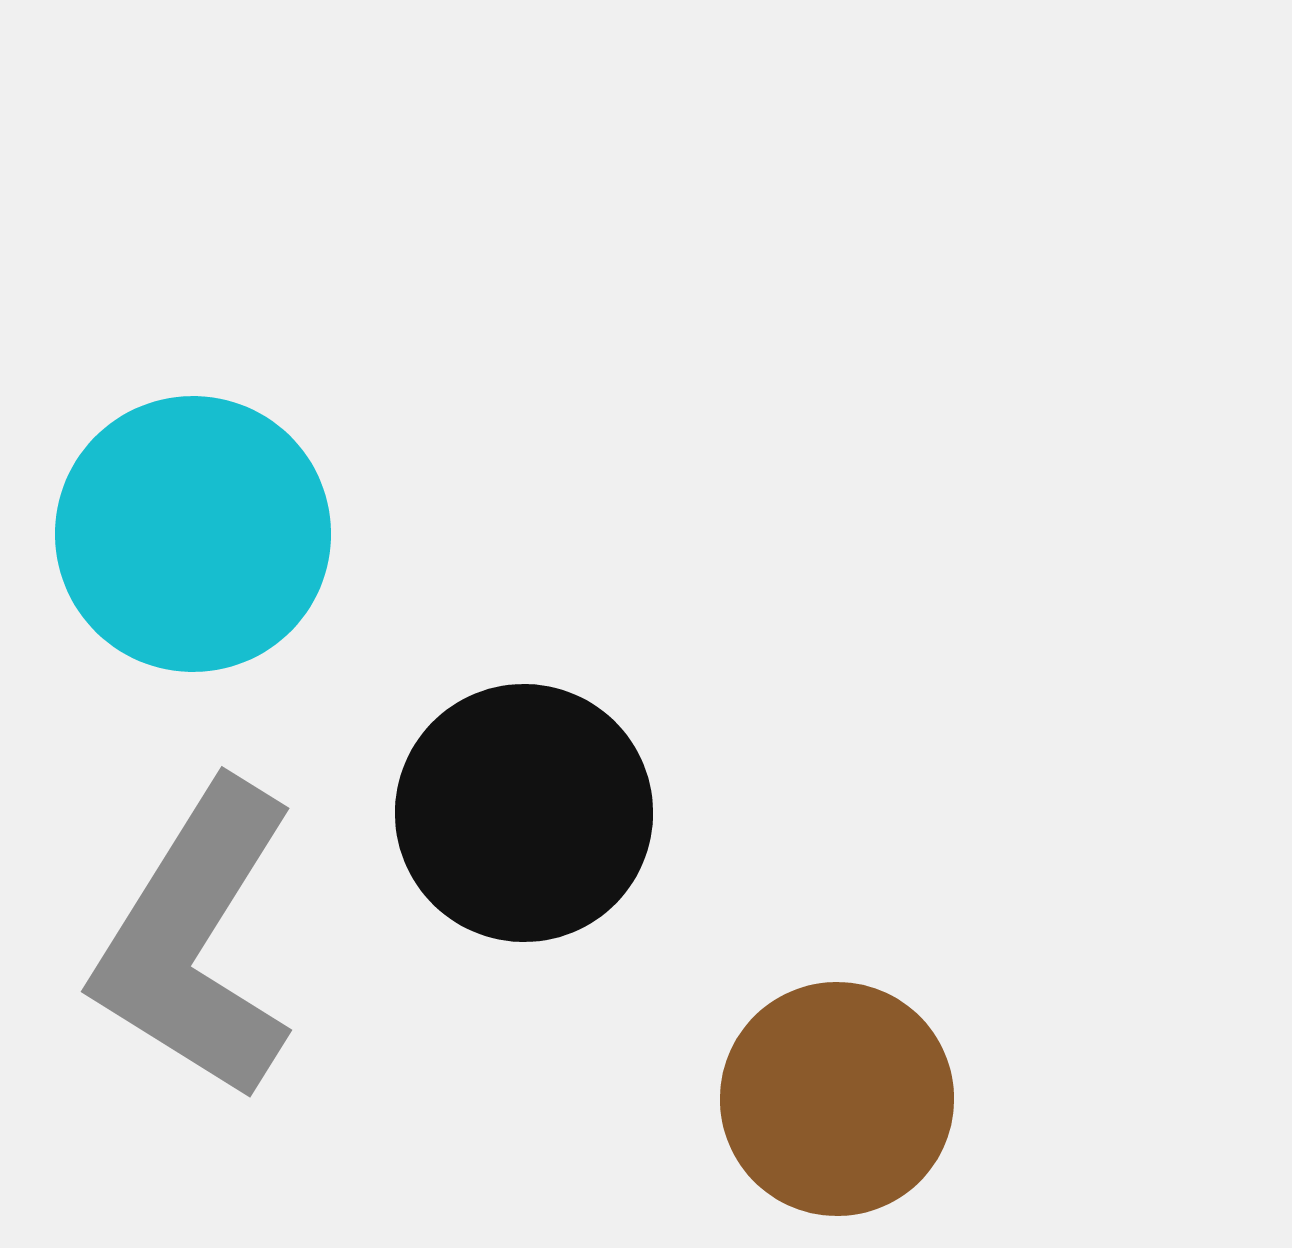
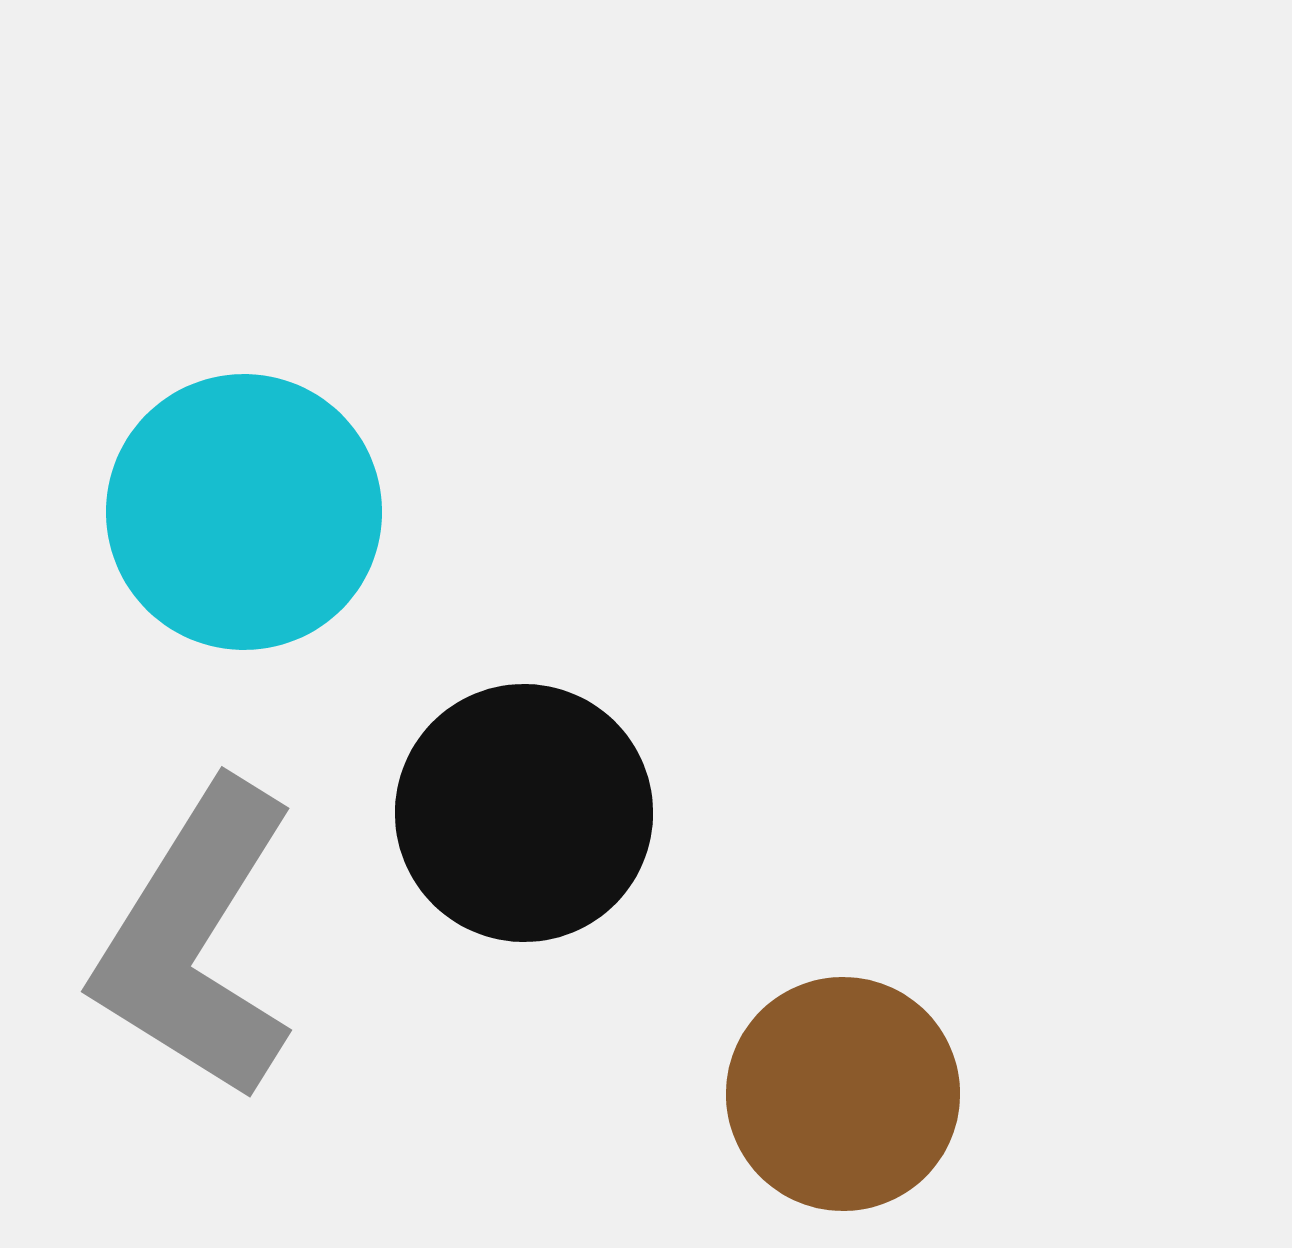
cyan circle: moved 51 px right, 22 px up
brown circle: moved 6 px right, 5 px up
